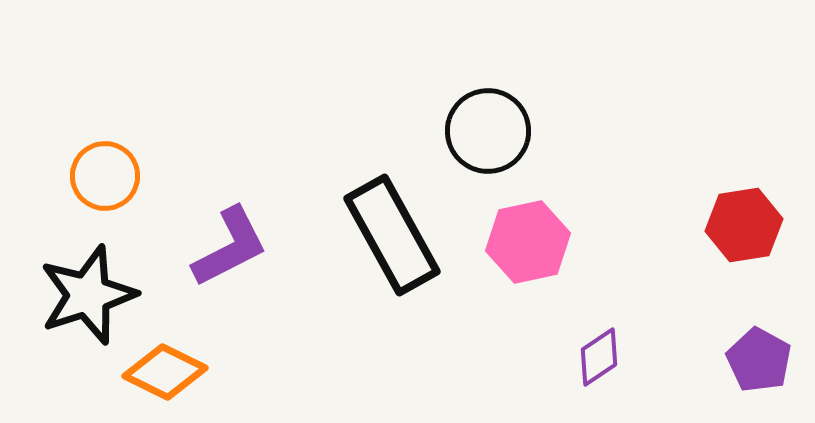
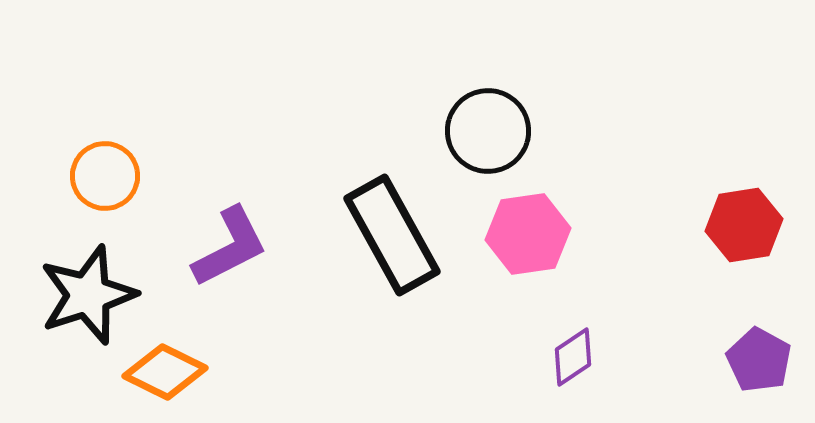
pink hexagon: moved 8 px up; rotated 4 degrees clockwise
purple diamond: moved 26 px left
